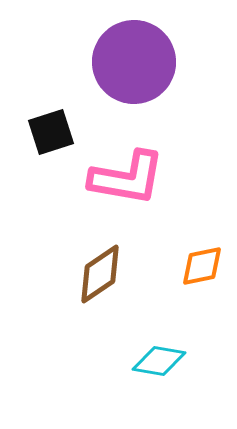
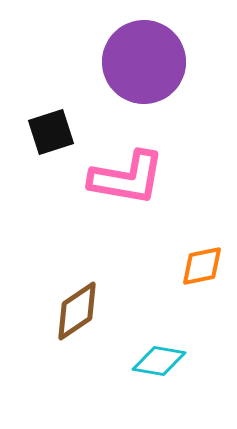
purple circle: moved 10 px right
brown diamond: moved 23 px left, 37 px down
